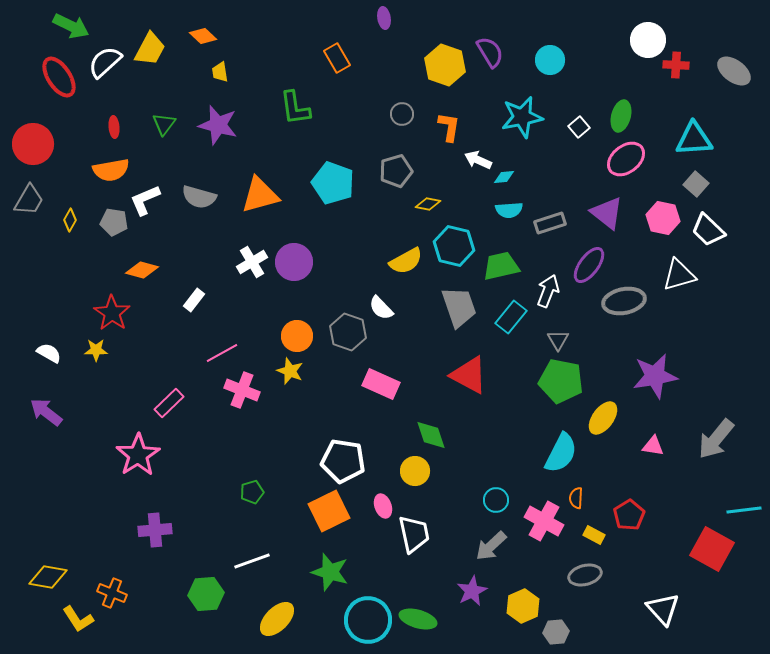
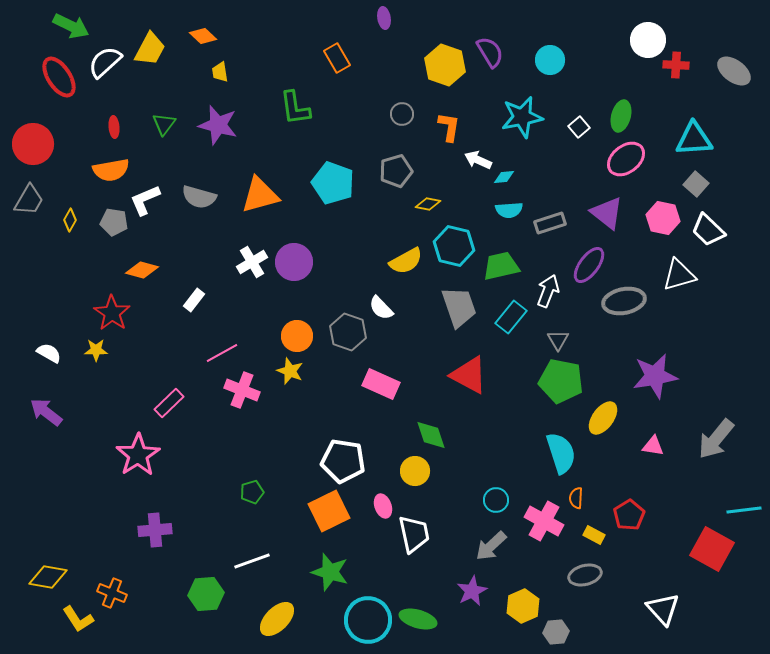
cyan semicircle at (561, 453): rotated 45 degrees counterclockwise
